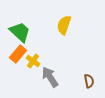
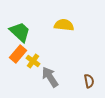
yellow semicircle: rotated 78 degrees clockwise
